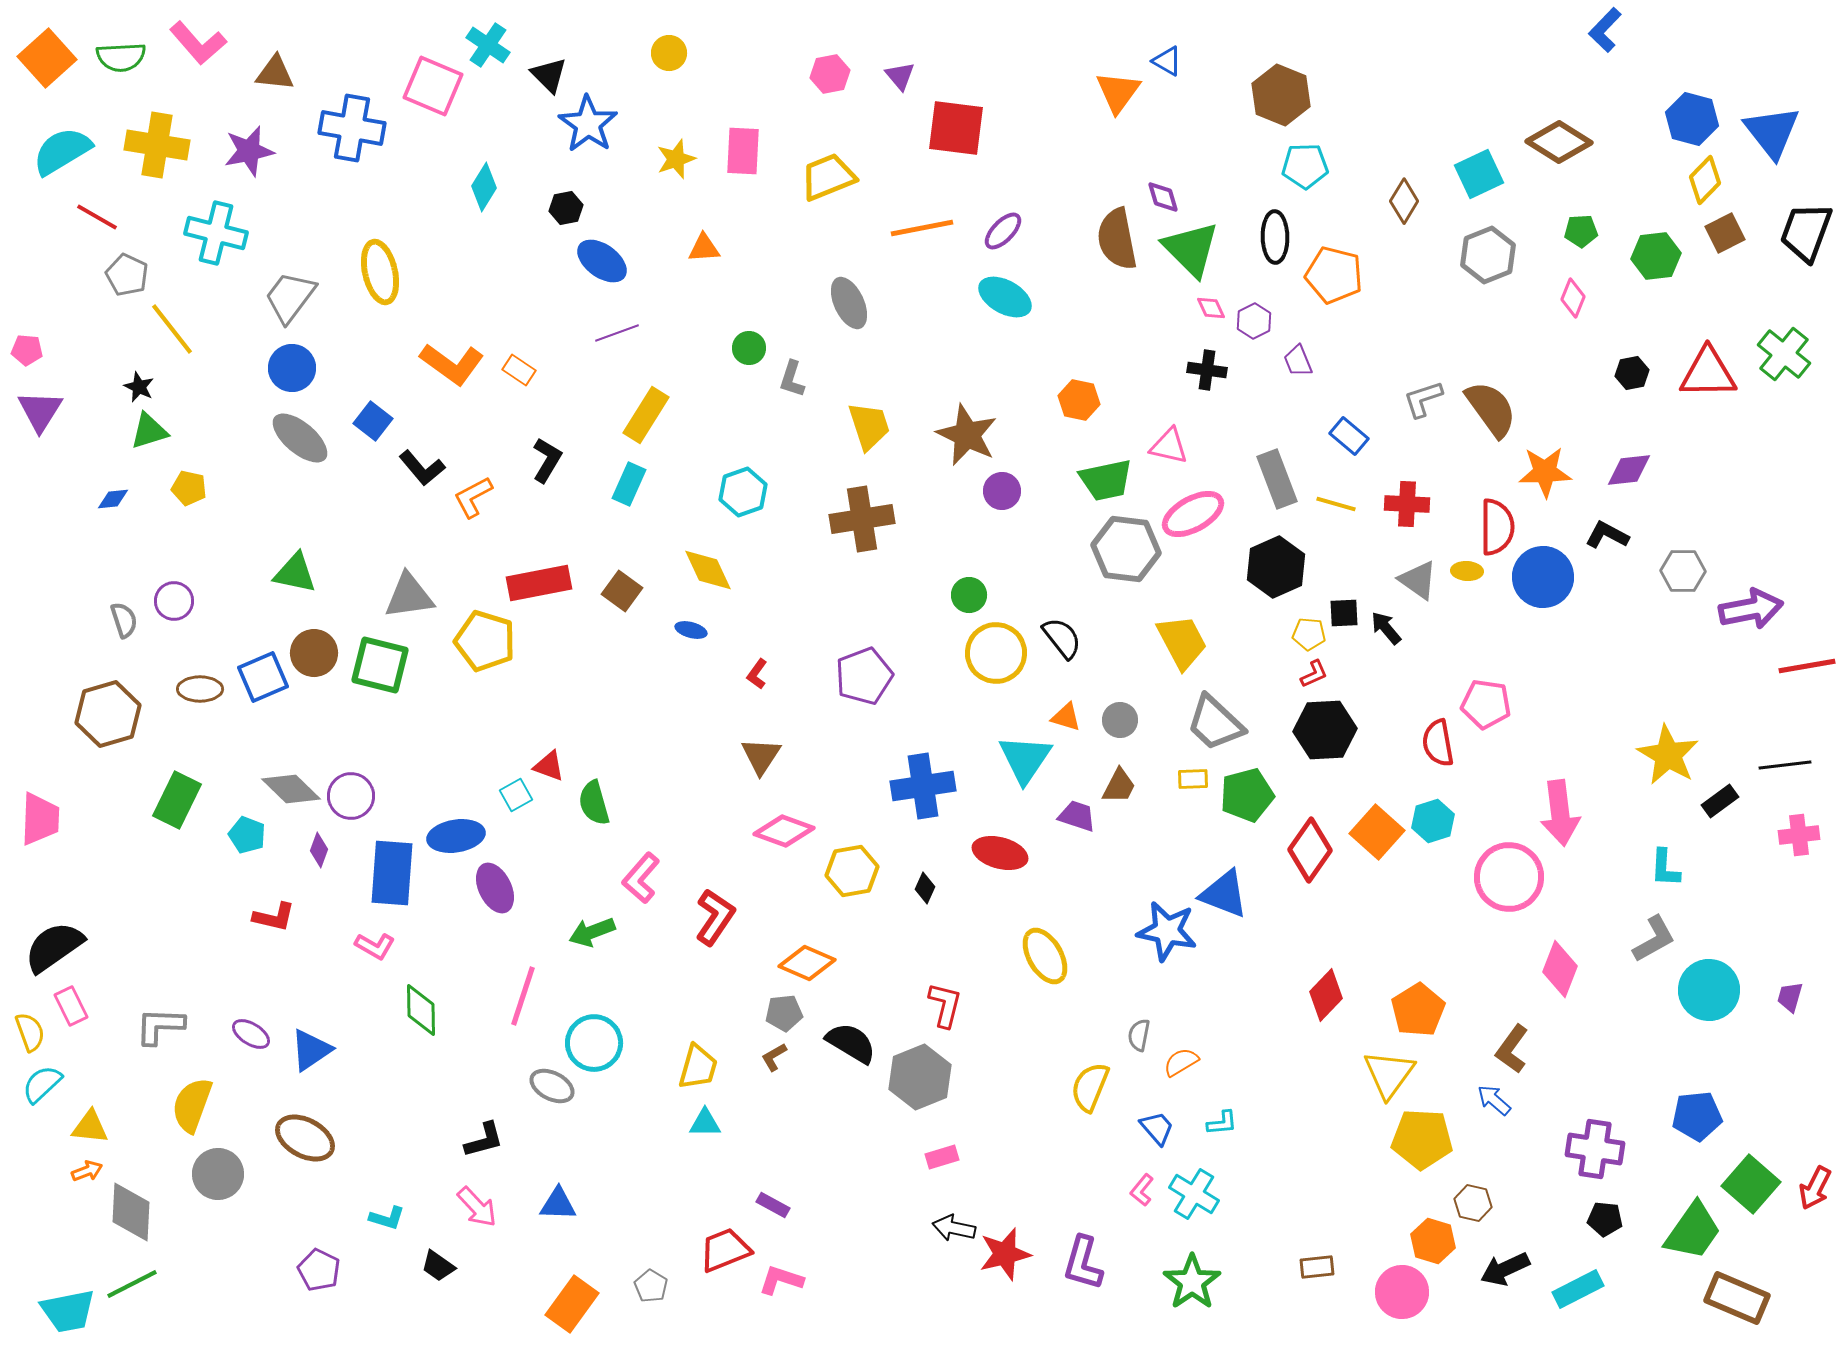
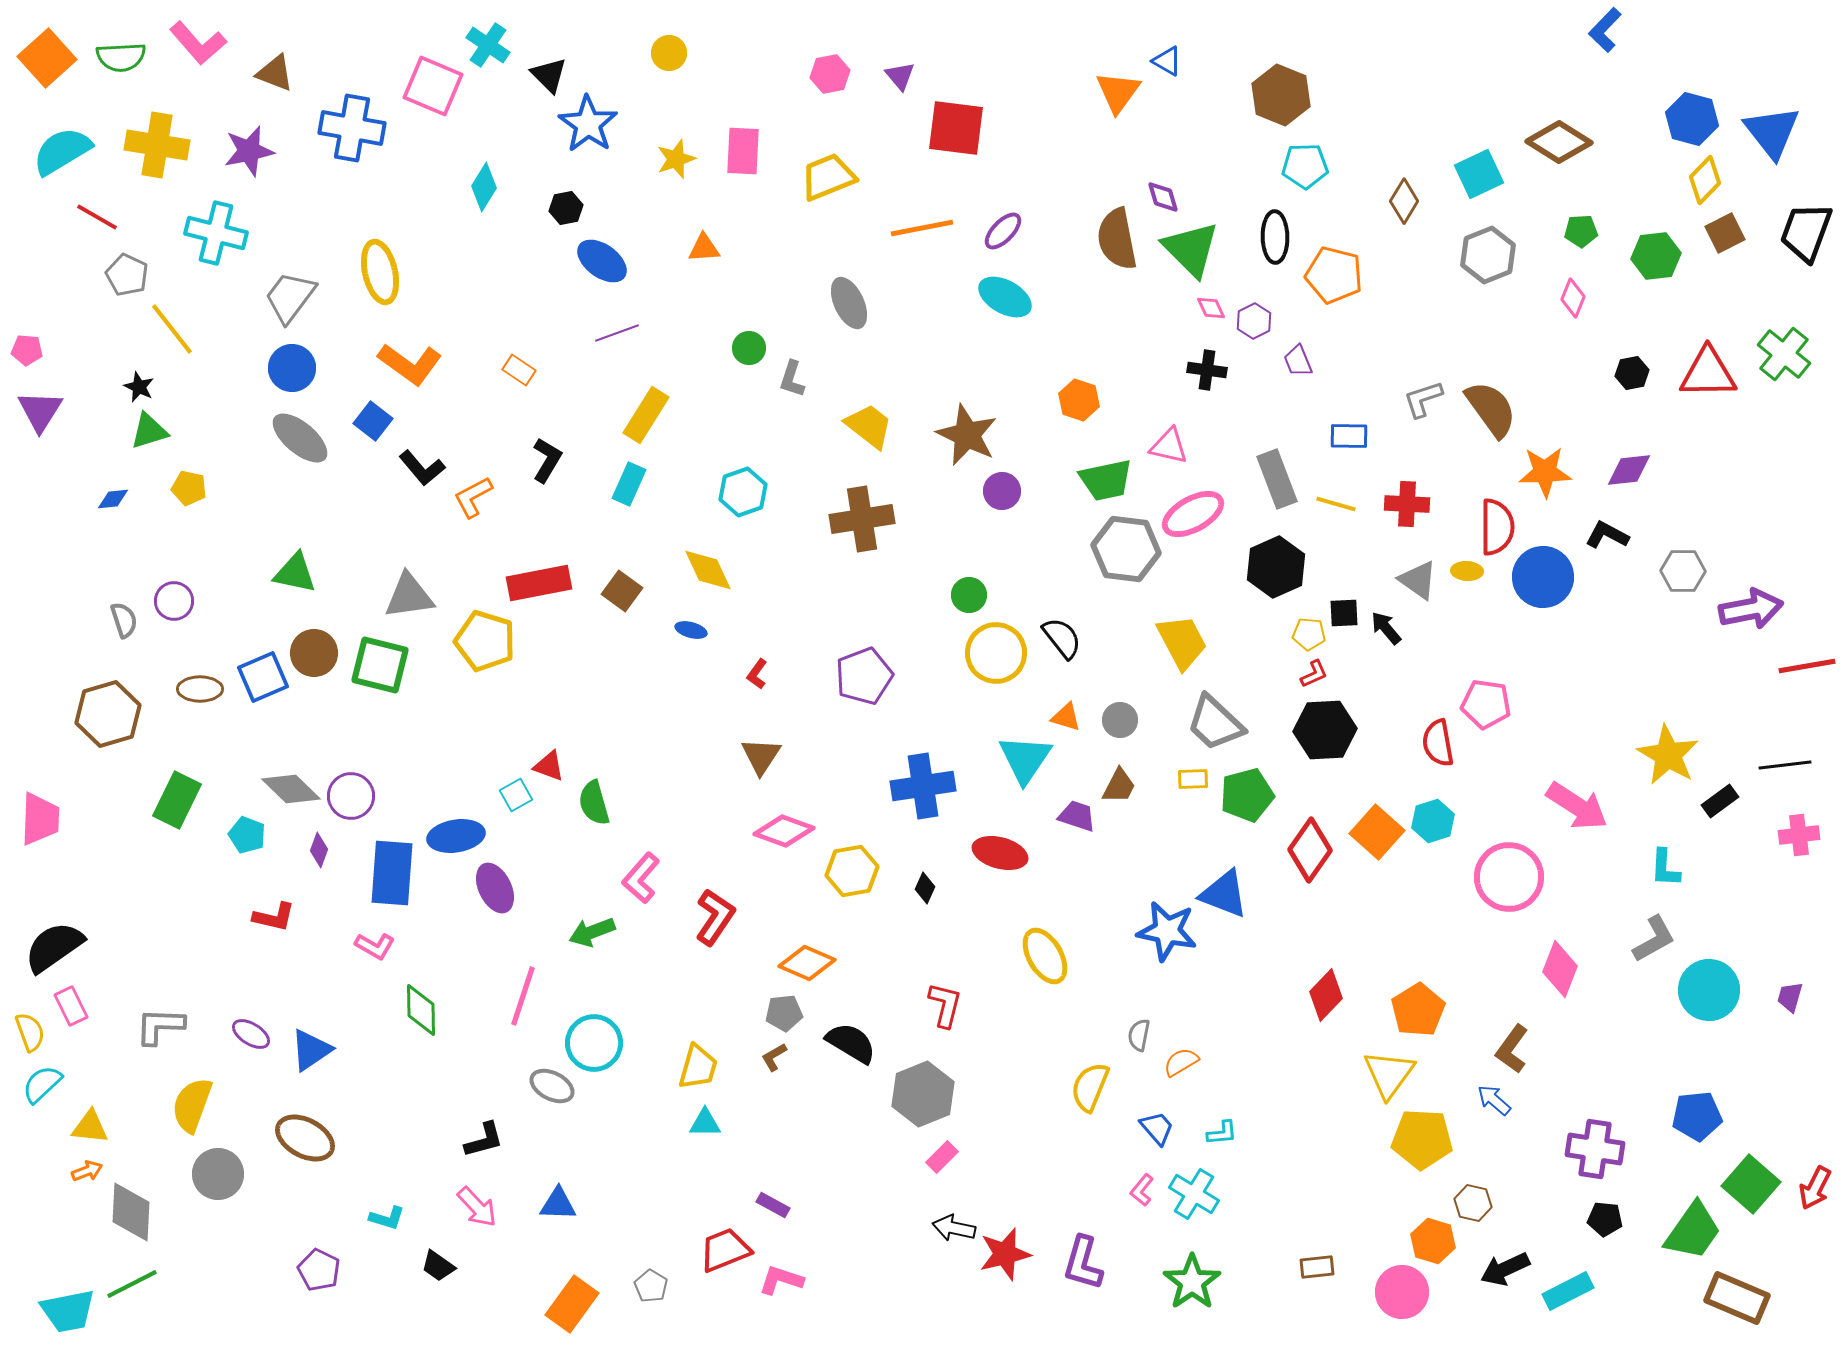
brown triangle at (275, 73): rotated 15 degrees clockwise
orange L-shape at (452, 364): moved 42 px left
orange hexagon at (1079, 400): rotated 6 degrees clockwise
yellow trapezoid at (869, 426): rotated 34 degrees counterclockwise
blue rectangle at (1349, 436): rotated 39 degrees counterclockwise
pink arrow at (1560, 813): moved 17 px right, 7 px up; rotated 50 degrees counterclockwise
gray hexagon at (920, 1077): moved 3 px right, 17 px down
cyan L-shape at (1222, 1123): moved 10 px down
pink rectangle at (942, 1157): rotated 28 degrees counterclockwise
cyan rectangle at (1578, 1289): moved 10 px left, 2 px down
